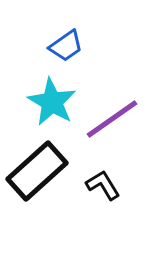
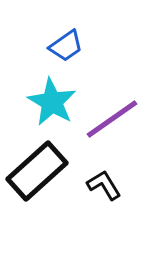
black L-shape: moved 1 px right
